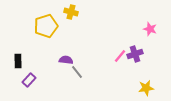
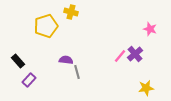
purple cross: rotated 21 degrees counterclockwise
black rectangle: rotated 40 degrees counterclockwise
gray line: rotated 24 degrees clockwise
